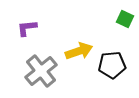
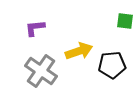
green square: moved 2 px down; rotated 18 degrees counterclockwise
purple L-shape: moved 8 px right
gray cross: rotated 16 degrees counterclockwise
